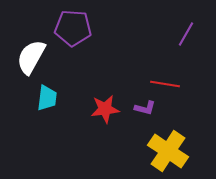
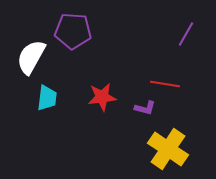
purple pentagon: moved 3 px down
red star: moved 3 px left, 12 px up
yellow cross: moved 2 px up
